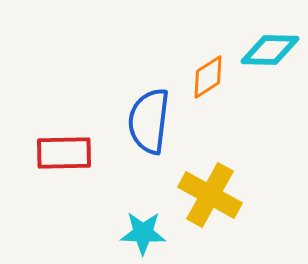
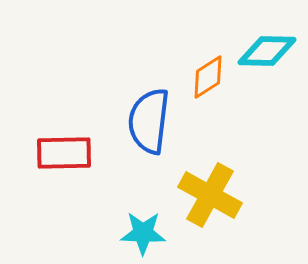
cyan diamond: moved 3 px left, 1 px down
